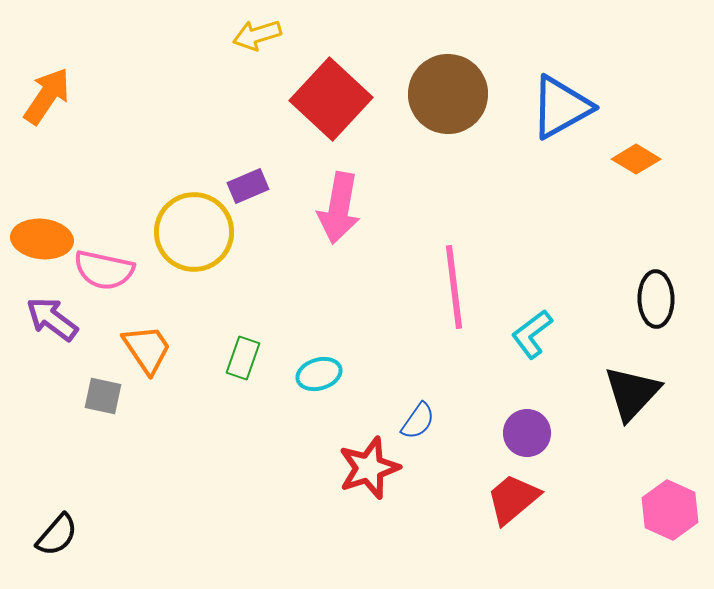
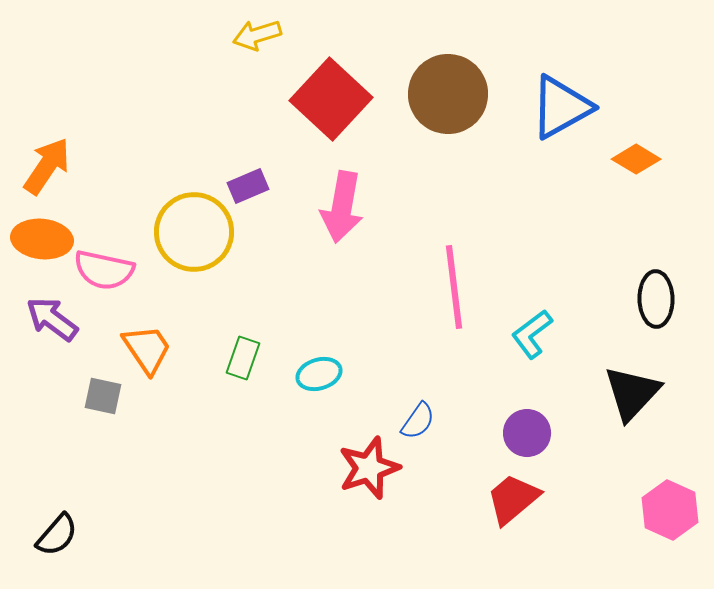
orange arrow: moved 70 px down
pink arrow: moved 3 px right, 1 px up
